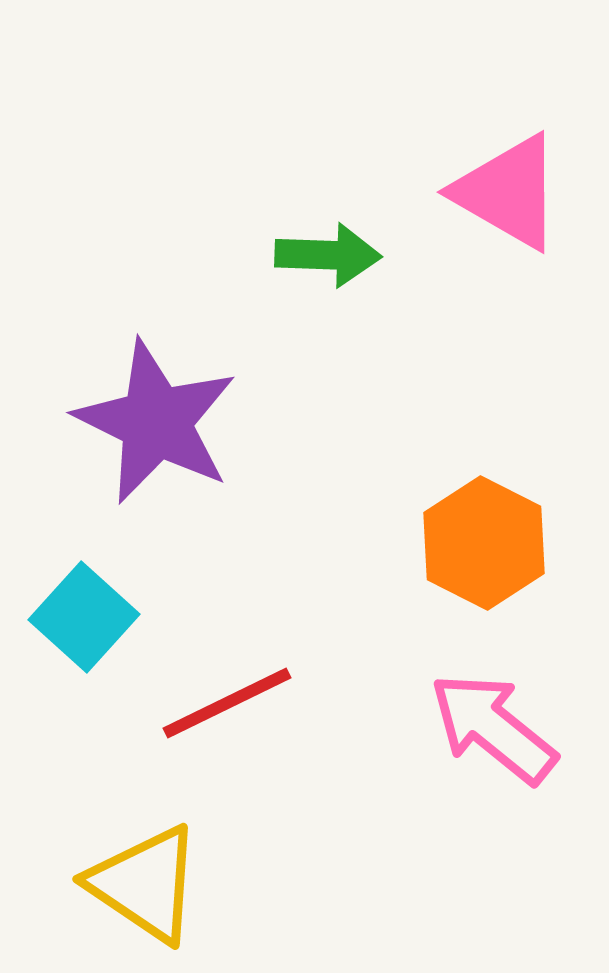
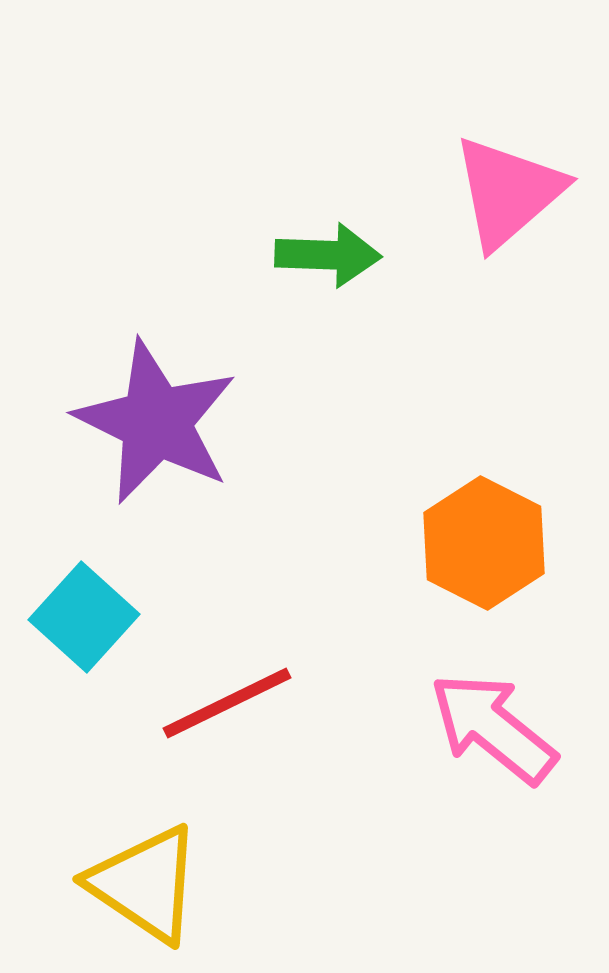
pink triangle: rotated 49 degrees clockwise
